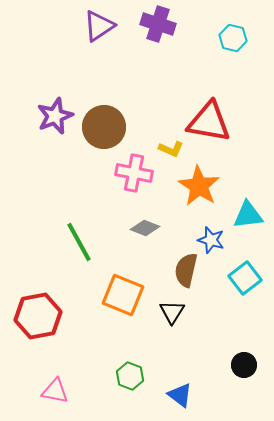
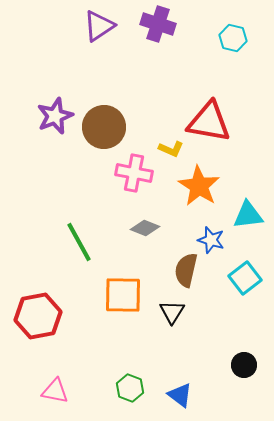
orange square: rotated 21 degrees counterclockwise
green hexagon: moved 12 px down
